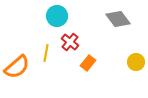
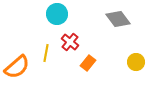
cyan circle: moved 2 px up
